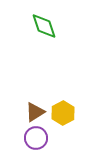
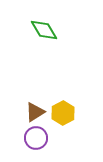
green diamond: moved 4 px down; rotated 12 degrees counterclockwise
